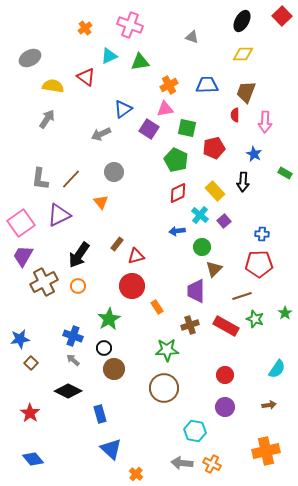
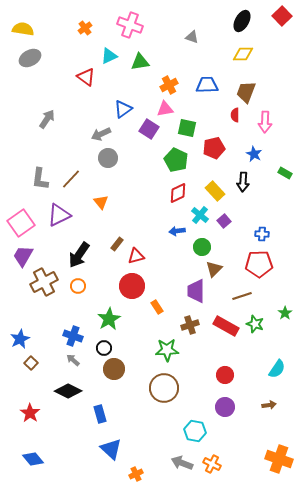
yellow semicircle at (53, 86): moved 30 px left, 57 px up
gray circle at (114, 172): moved 6 px left, 14 px up
green star at (255, 319): moved 5 px down
blue star at (20, 339): rotated 18 degrees counterclockwise
orange cross at (266, 451): moved 13 px right, 8 px down; rotated 32 degrees clockwise
gray arrow at (182, 463): rotated 15 degrees clockwise
orange cross at (136, 474): rotated 24 degrees clockwise
